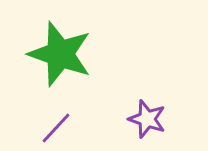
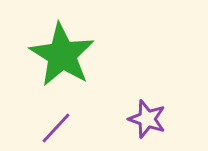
green star: moved 2 px right, 1 px down; rotated 12 degrees clockwise
